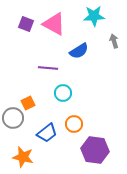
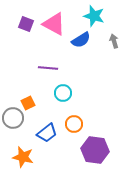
cyan star: rotated 20 degrees clockwise
blue semicircle: moved 2 px right, 11 px up
